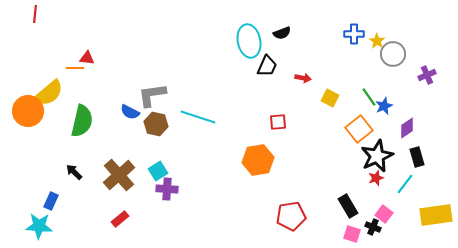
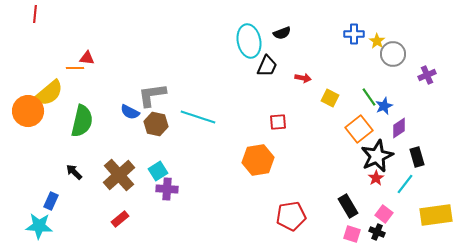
purple diamond at (407, 128): moved 8 px left
red star at (376, 178): rotated 14 degrees counterclockwise
black cross at (373, 227): moved 4 px right, 5 px down
